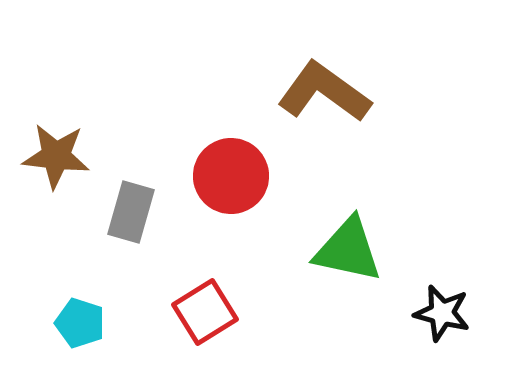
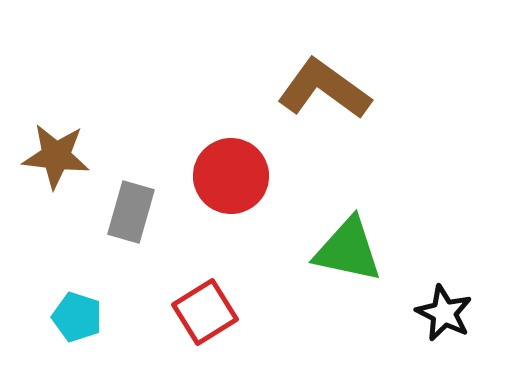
brown L-shape: moved 3 px up
black star: moved 2 px right; rotated 12 degrees clockwise
cyan pentagon: moved 3 px left, 6 px up
